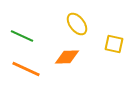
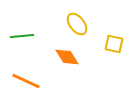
green line: rotated 30 degrees counterclockwise
orange diamond: rotated 60 degrees clockwise
orange line: moved 12 px down
